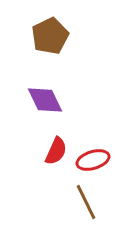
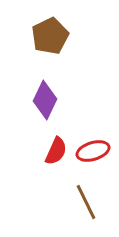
purple diamond: rotated 51 degrees clockwise
red ellipse: moved 9 px up
